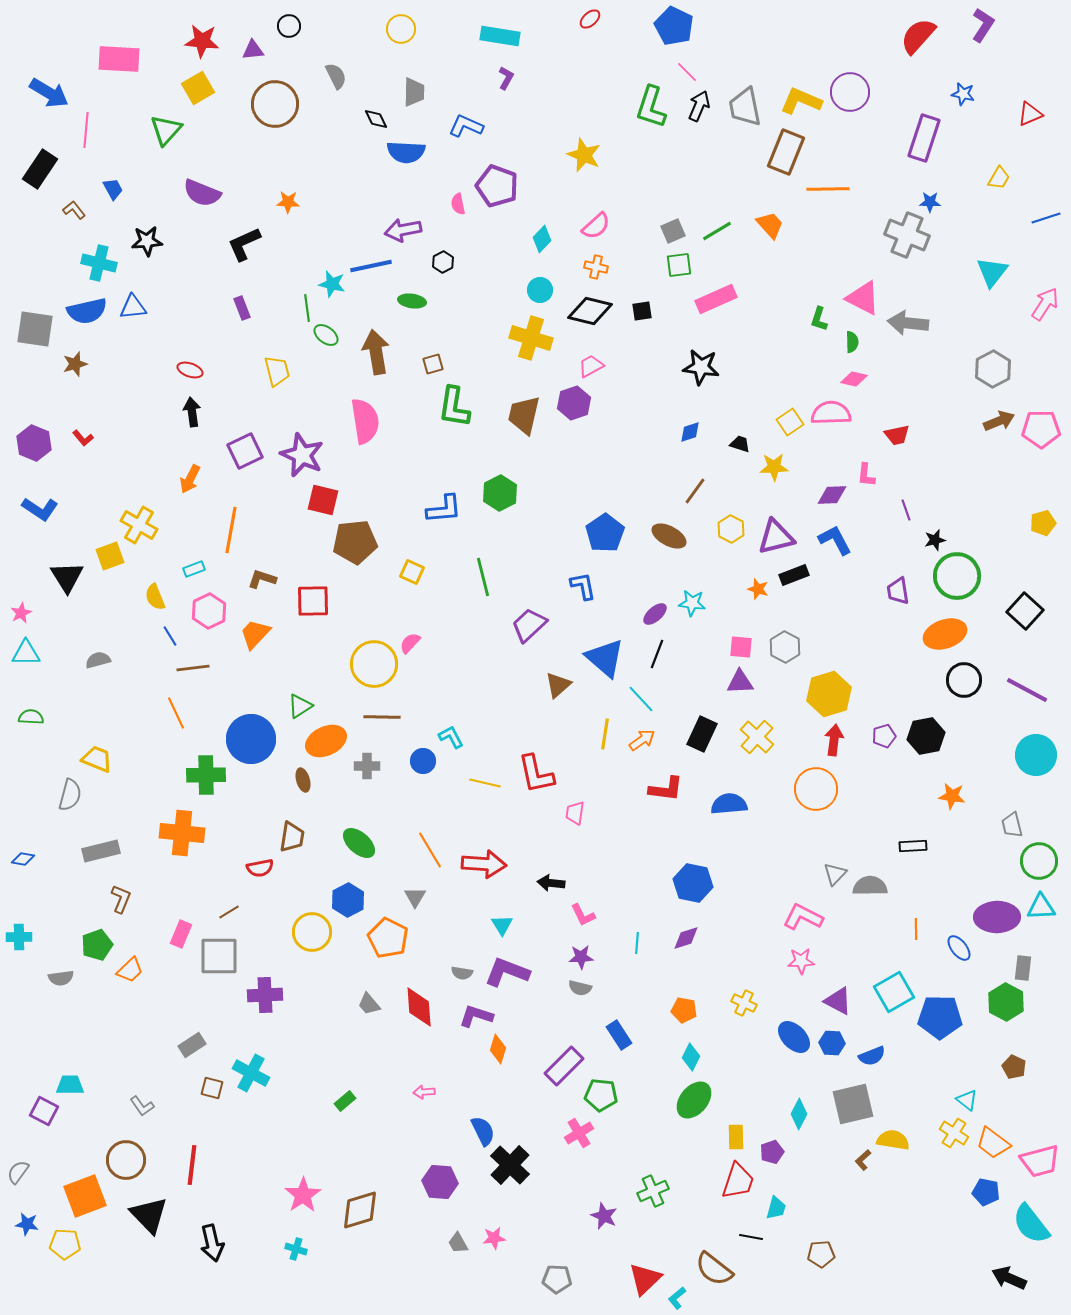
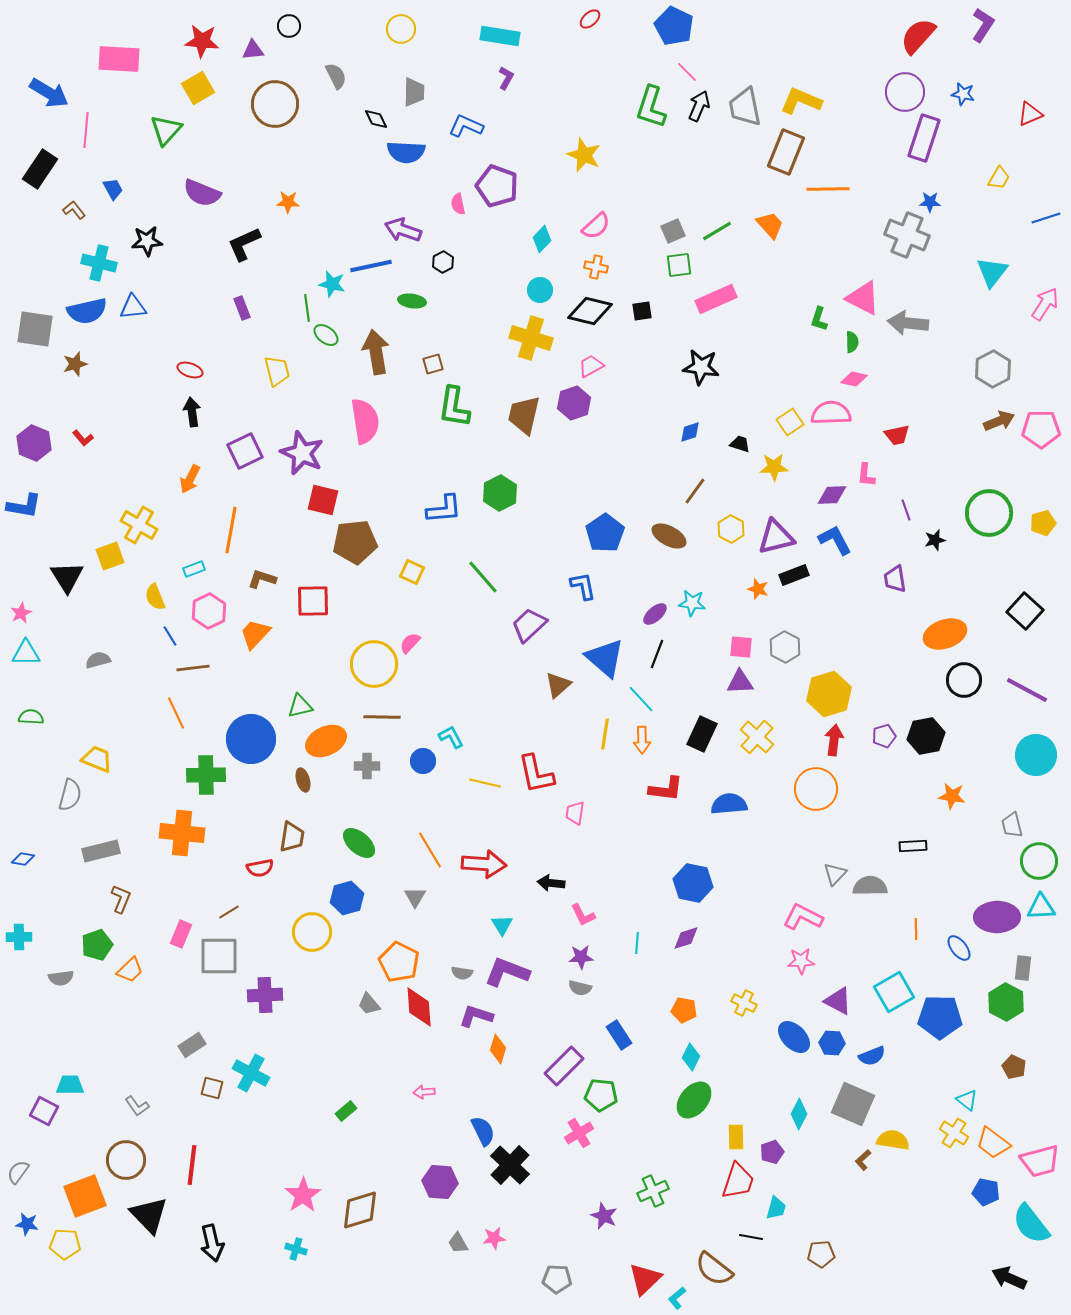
purple circle at (850, 92): moved 55 px right
purple arrow at (403, 230): rotated 30 degrees clockwise
purple star at (302, 455): moved 2 px up
blue L-shape at (40, 509): moved 16 px left, 3 px up; rotated 24 degrees counterclockwise
green circle at (957, 576): moved 32 px right, 63 px up
green line at (483, 577): rotated 27 degrees counterclockwise
purple trapezoid at (898, 591): moved 3 px left, 12 px up
green triangle at (300, 706): rotated 20 degrees clockwise
orange arrow at (642, 740): rotated 124 degrees clockwise
blue hexagon at (348, 900): moved 1 px left, 2 px up; rotated 12 degrees clockwise
orange pentagon at (388, 938): moved 11 px right, 24 px down
green rectangle at (345, 1101): moved 1 px right, 10 px down
gray square at (853, 1104): rotated 36 degrees clockwise
gray L-shape at (142, 1106): moved 5 px left
